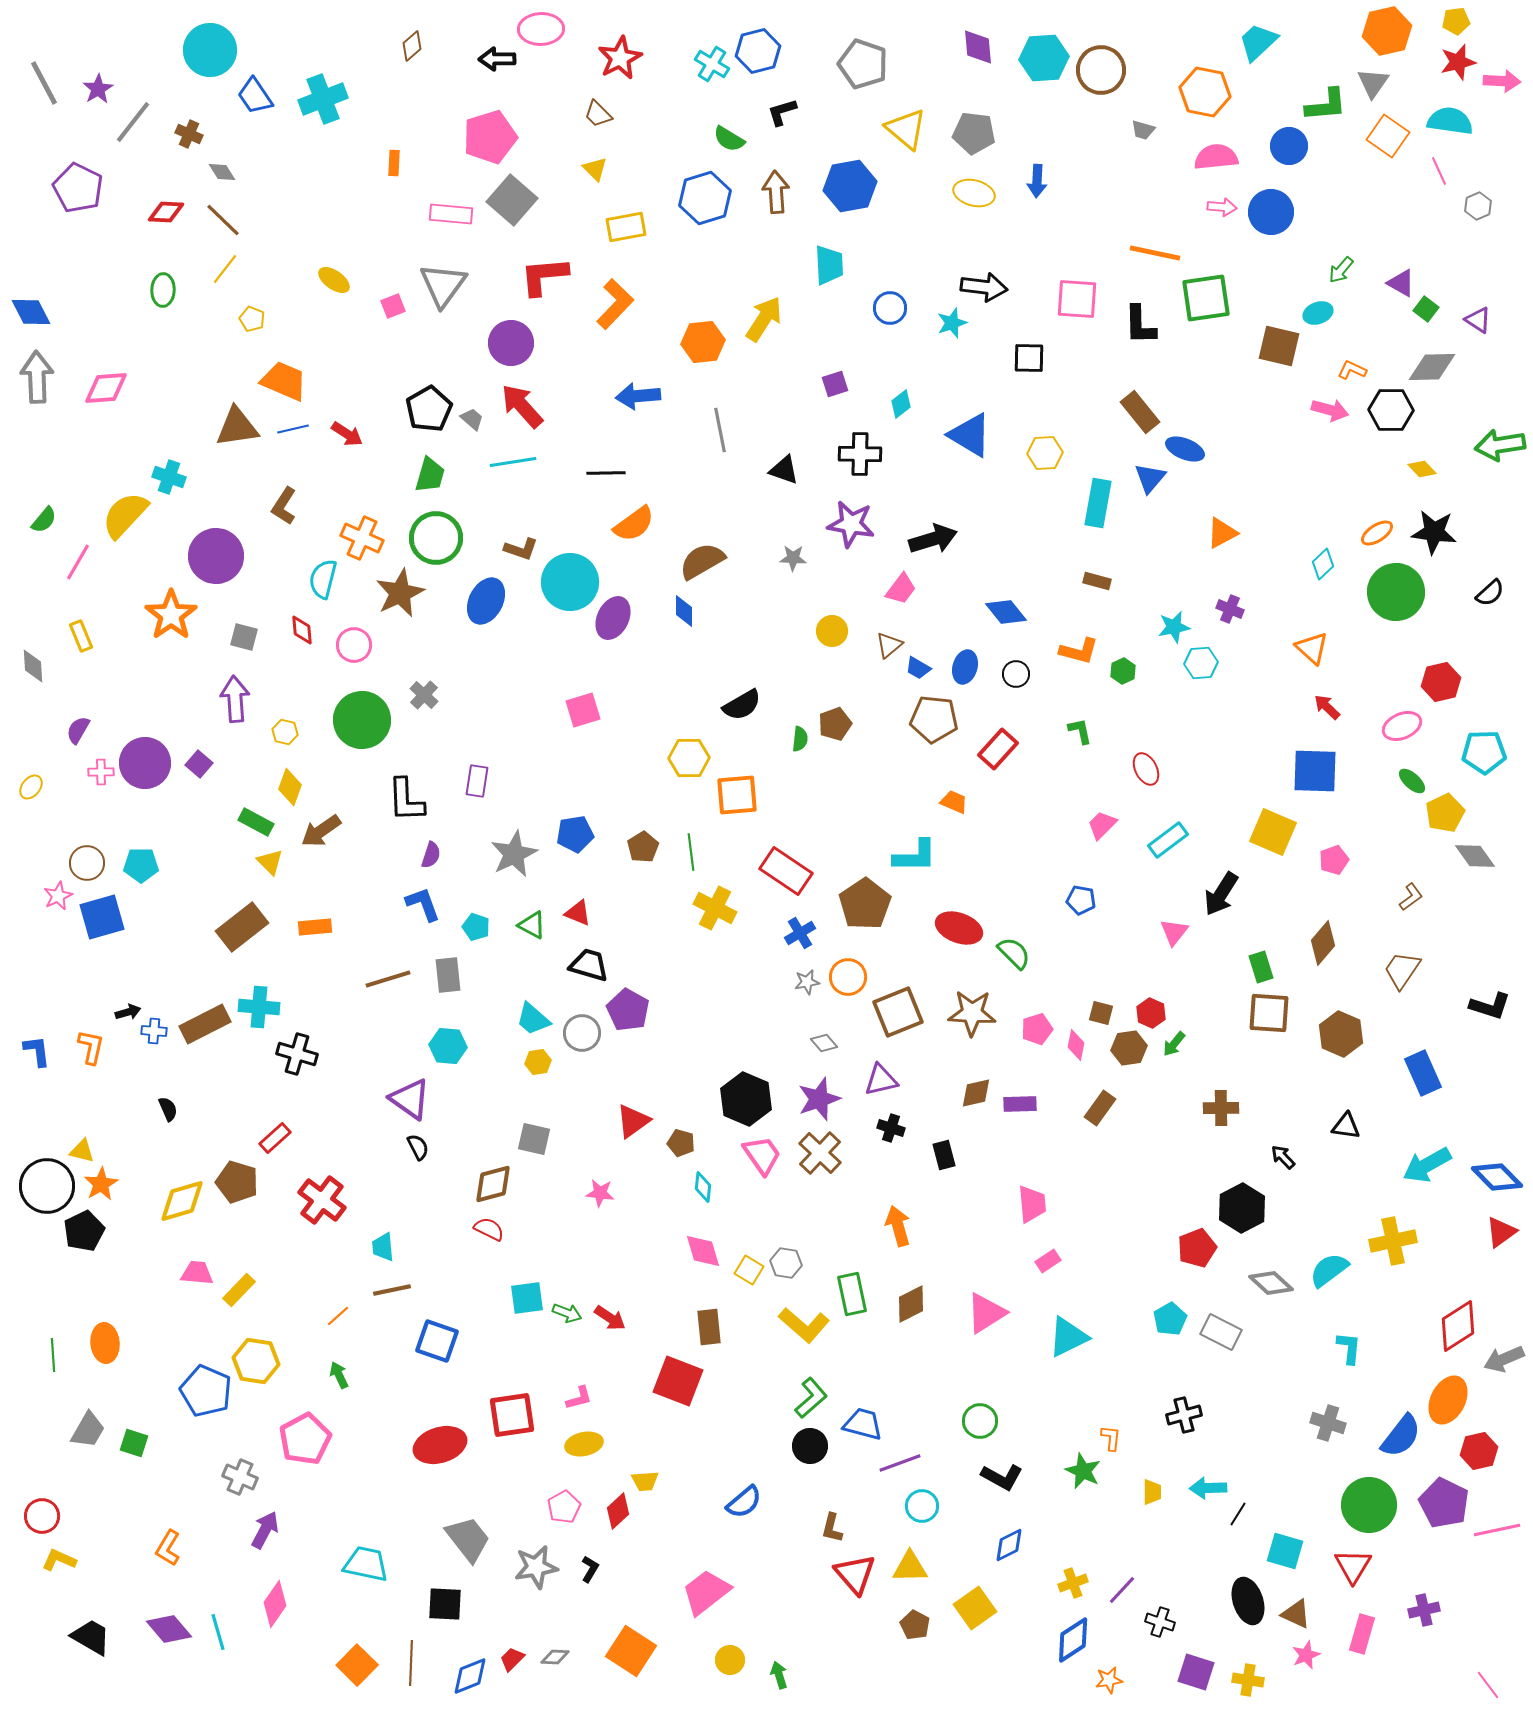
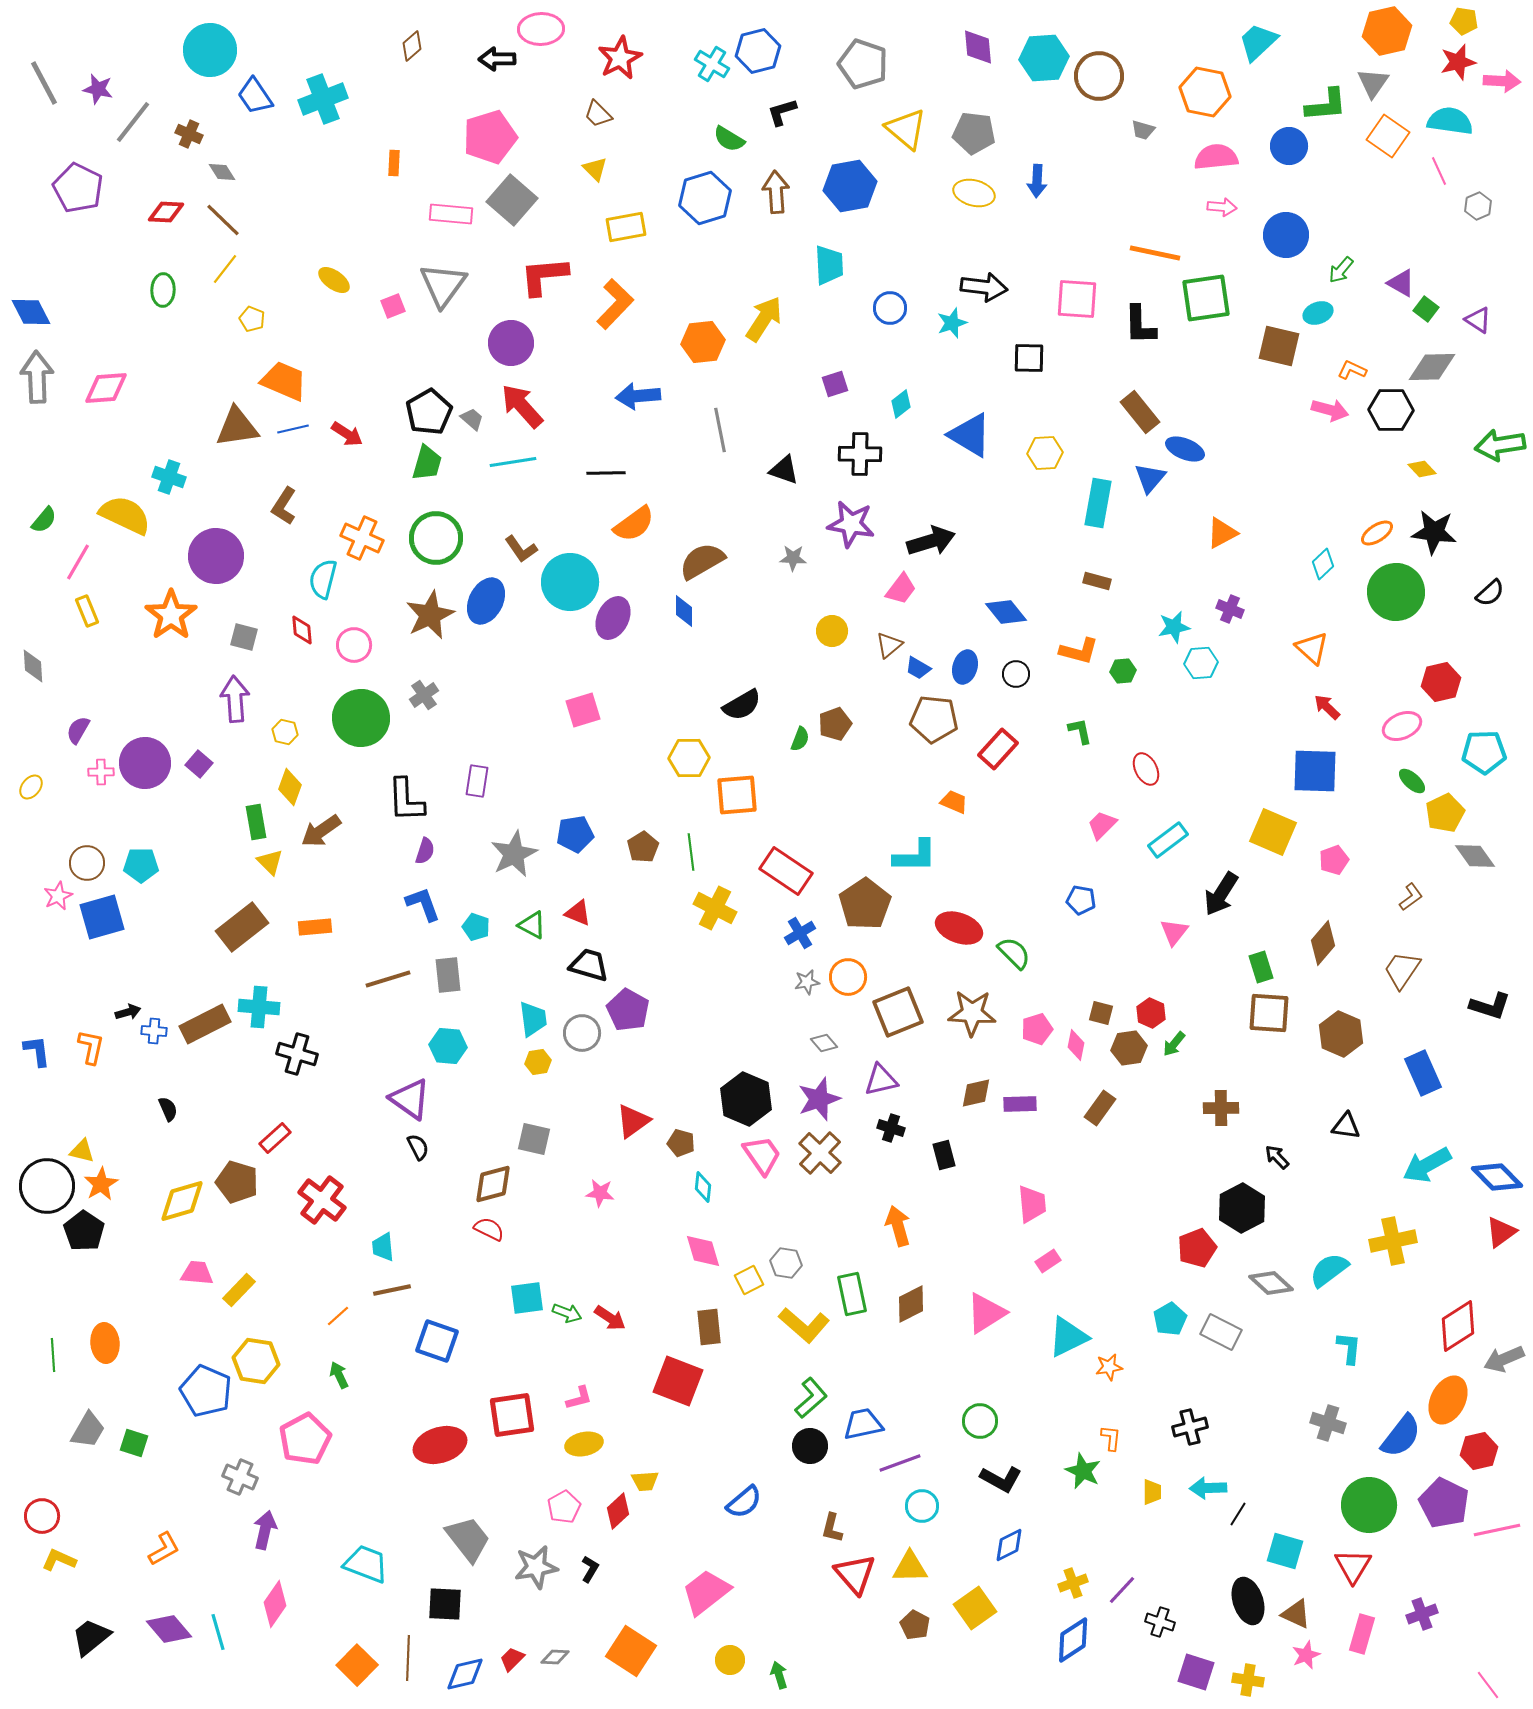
yellow pentagon at (1456, 21): moved 8 px right; rotated 16 degrees clockwise
brown circle at (1101, 70): moved 2 px left, 6 px down
purple star at (98, 89): rotated 28 degrees counterclockwise
blue circle at (1271, 212): moved 15 px right, 23 px down
black pentagon at (429, 409): moved 3 px down
green trapezoid at (430, 475): moved 3 px left, 12 px up
yellow semicircle at (125, 515): rotated 72 degrees clockwise
black arrow at (933, 539): moved 2 px left, 2 px down
brown L-shape at (521, 549): rotated 36 degrees clockwise
brown star at (400, 593): moved 30 px right, 22 px down
yellow rectangle at (81, 636): moved 6 px right, 25 px up
green hexagon at (1123, 671): rotated 20 degrees clockwise
gray cross at (424, 695): rotated 12 degrees clockwise
green circle at (362, 720): moved 1 px left, 2 px up
green semicircle at (800, 739): rotated 15 degrees clockwise
green rectangle at (256, 822): rotated 52 degrees clockwise
purple semicircle at (431, 855): moved 6 px left, 4 px up
cyan trapezoid at (533, 1019): rotated 138 degrees counterclockwise
black arrow at (1283, 1157): moved 6 px left
black pentagon at (84, 1231): rotated 12 degrees counterclockwise
yellow square at (749, 1270): moved 10 px down; rotated 32 degrees clockwise
black cross at (1184, 1415): moved 6 px right, 12 px down
blue trapezoid at (863, 1424): rotated 27 degrees counterclockwise
black L-shape at (1002, 1477): moved 1 px left, 2 px down
purple arrow at (265, 1530): rotated 15 degrees counterclockwise
orange L-shape at (168, 1548): moved 4 px left, 1 px down; rotated 150 degrees counterclockwise
cyan trapezoid at (366, 1564): rotated 9 degrees clockwise
purple cross at (1424, 1610): moved 2 px left, 4 px down; rotated 8 degrees counterclockwise
black trapezoid at (91, 1637): rotated 69 degrees counterclockwise
brown line at (411, 1663): moved 3 px left, 5 px up
blue diamond at (470, 1676): moved 5 px left, 2 px up; rotated 9 degrees clockwise
orange star at (1109, 1680): moved 313 px up
